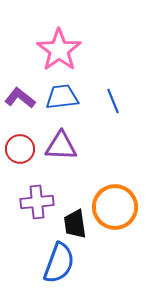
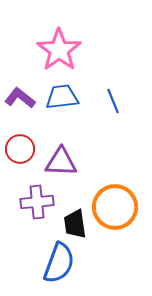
purple triangle: moved 16 px down
